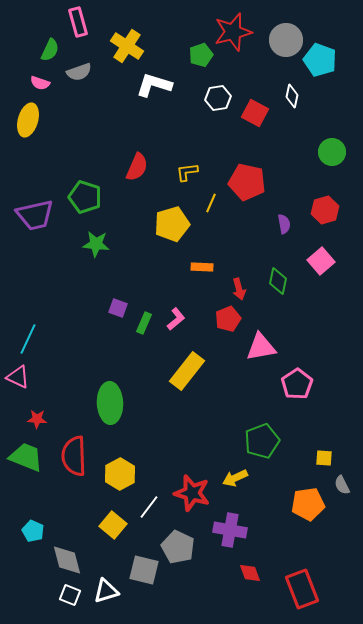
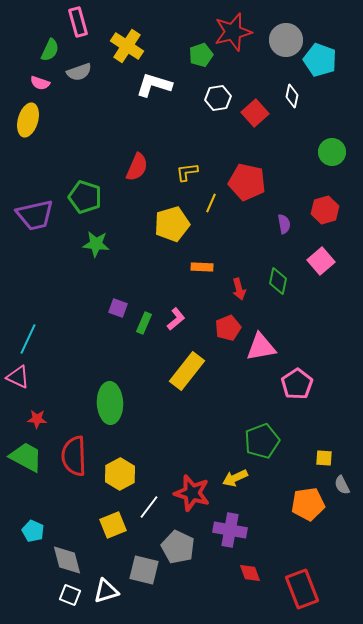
red square at (255, 113): rotated 20 degrees clockwise
red pentagon at (228, 319): moved 9 px down
green trapezoid at (26, 457): rotated 6 degrees clockwise
yellow square at (113, 525): rotated 28 degrees clockwise
